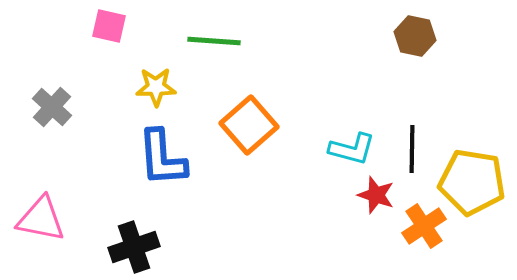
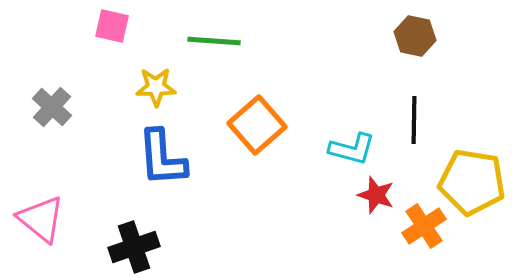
pink square: moved 3 px right
orange square: moved 8 px right
black line: moved 2 px right, 29 px up
pink triangle: rotated 28 degrees clockwise
